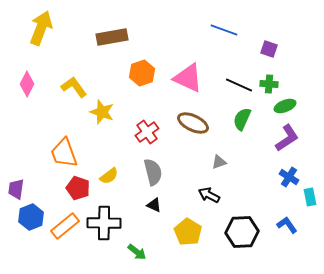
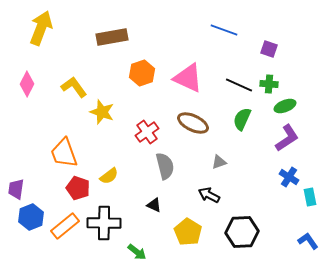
gray semicircle: moved 12 px right, 6 px up
blue L-shape: moved 21 px right, 16 px down
